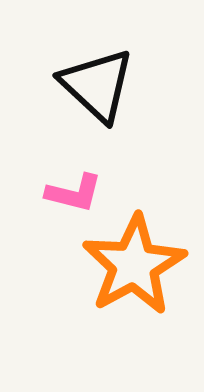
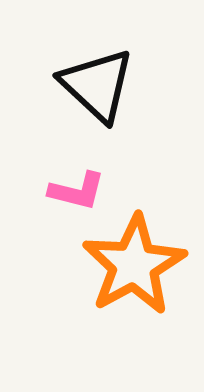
pink L-shape: moved 3 px right, 2 px up
